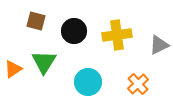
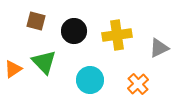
gray triangle: moved 3 px down
green triangle: rotated 16 degrees counterclockwise
cyan circle: moved 2 px right, 2 px up
